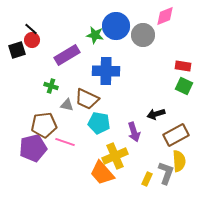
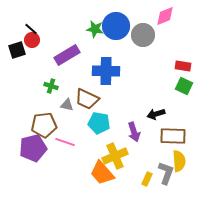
green star: moved 6 px up
brown rectangle: moved 3 px left, 1 px down; rotated 30 degrees clockwise
